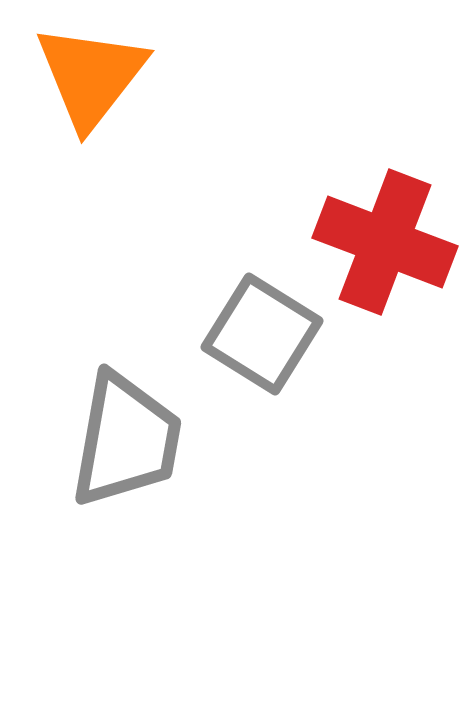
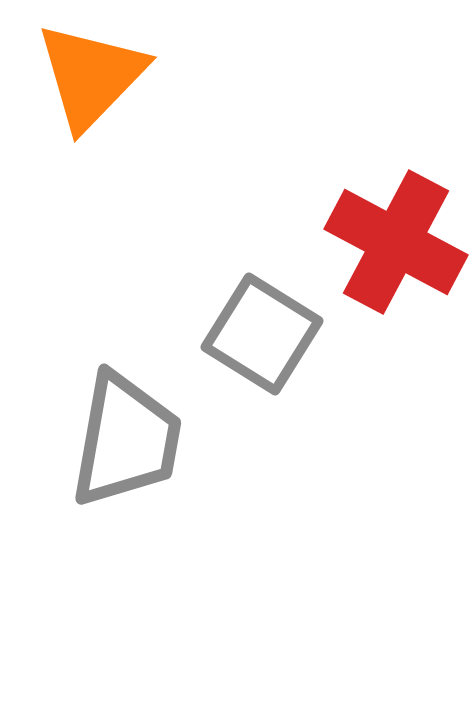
orange triangle: rotated 6 degrees clockwise
red cross: moved 11 px right; rotated 7 degrees clockwise
